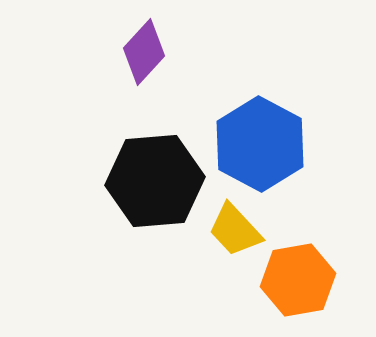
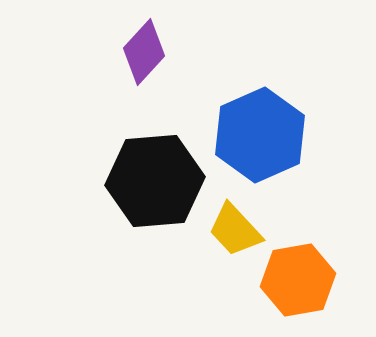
blue hexagon: moved 9 px up; rotated 8 degrees clockwise
